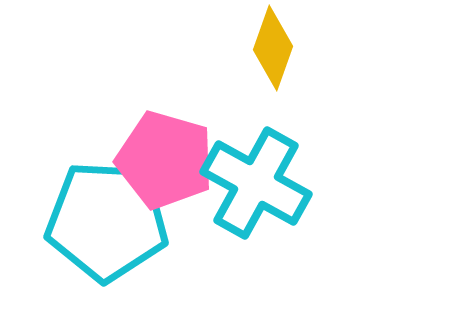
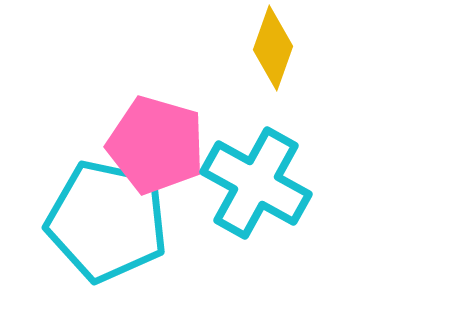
pink pentagon: moved 9 px left, 15 px up
cyan pentagon: rotated 9 degrees clockwise
